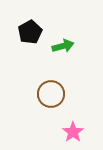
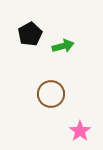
black pentagon: moved 2 px down
pink star: moved 7 px right, 1 px up
